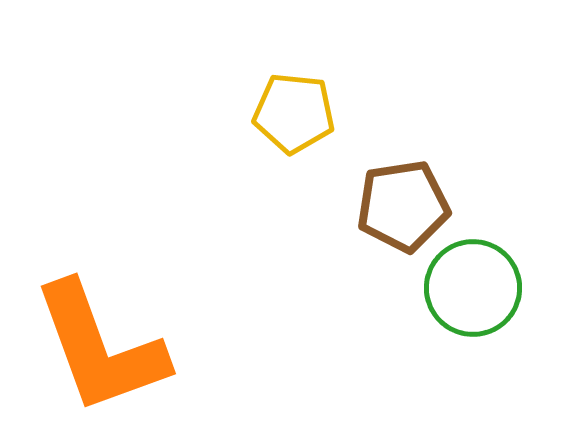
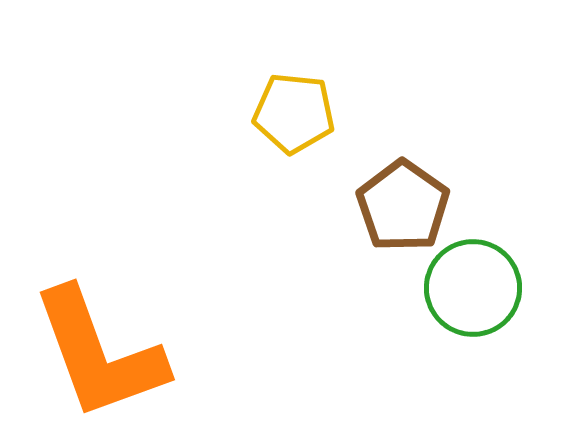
brown pentagon: rotated 28 degrees counterclockwise
orange L-shape: moved 1 px left, 6 px down
